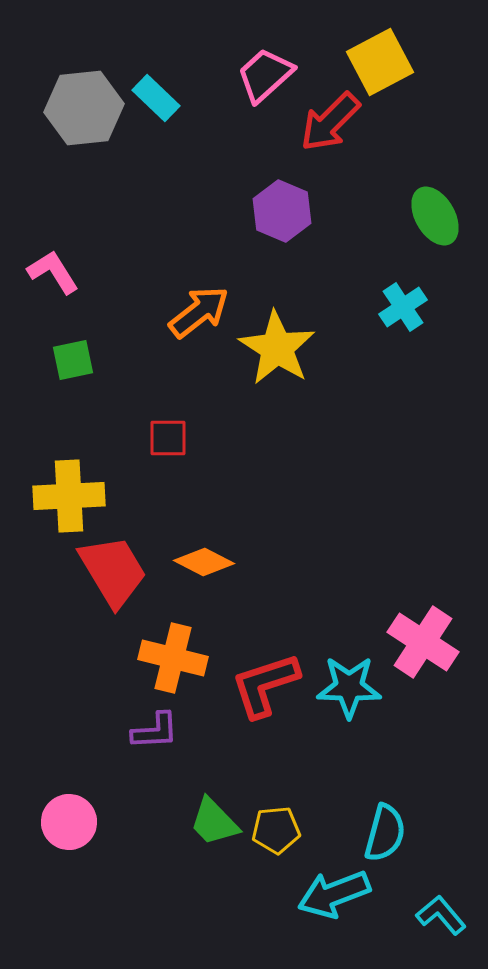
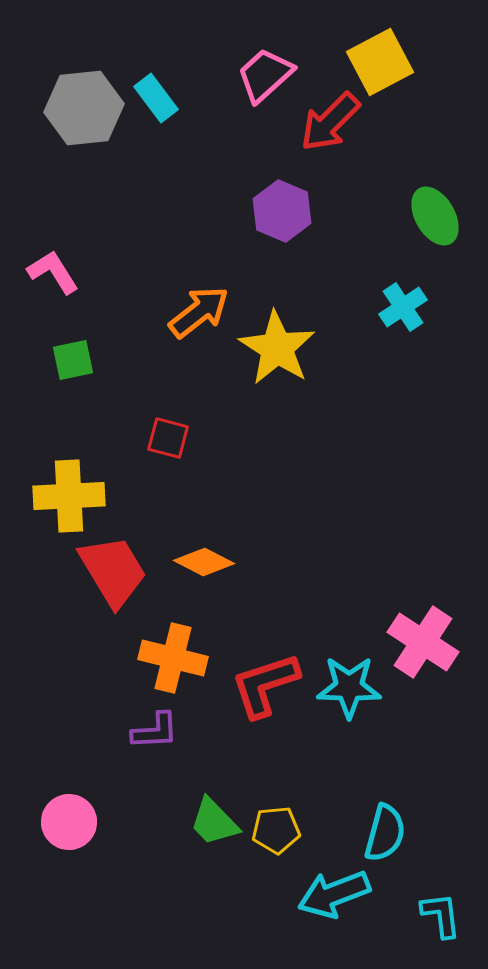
cyan rectangle: rotated 9 degrees clockwise
red square: rotated 15 degrees clockwise
cyan L-shape: rotated 33 degrees clockwise
